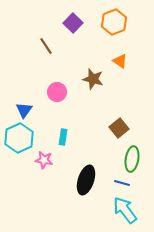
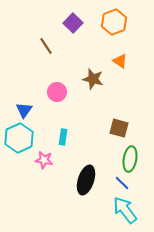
brown square: rotated 36 degrees counterclockwise
green ellipse: moved 2 px left
blue line: rotated 28 degrees clockwise
